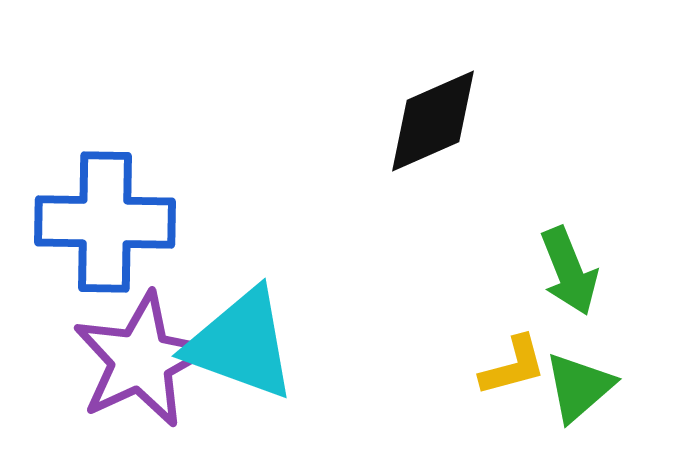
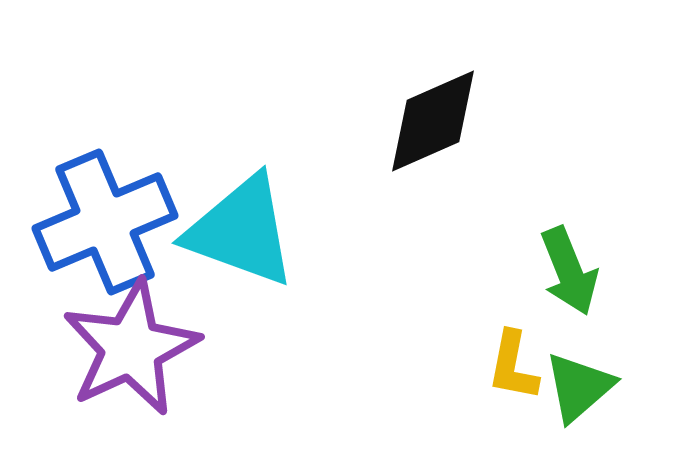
blue cross: rotated 24 degrees counterclockwise
cyan triangle: moved 113 px up
purple star: moved 10 px left, 12 px up
yellow L-shape: rotated 116 degrees clockwise
